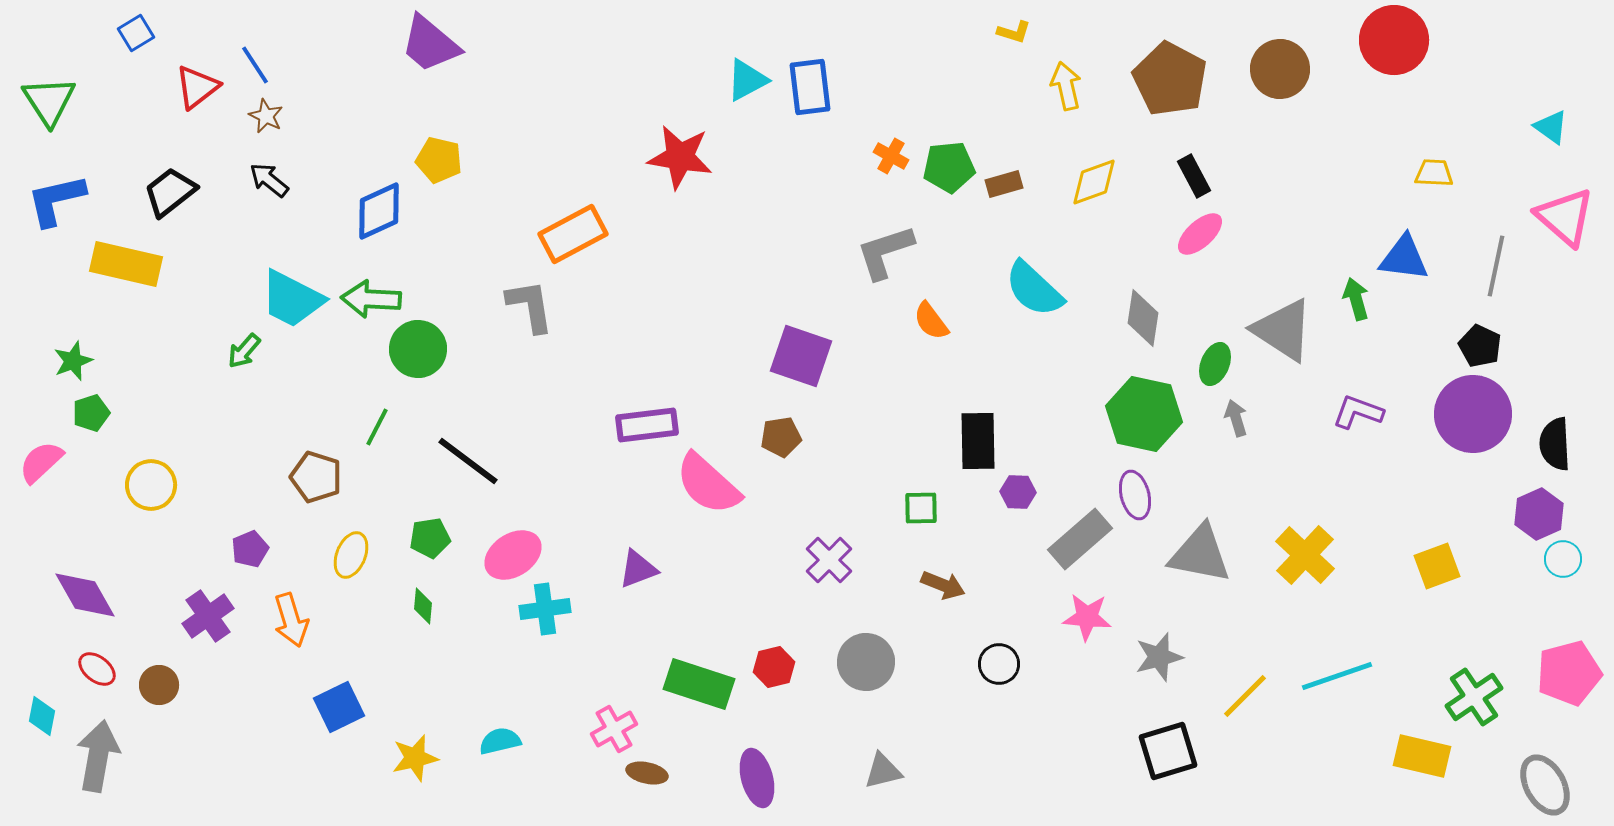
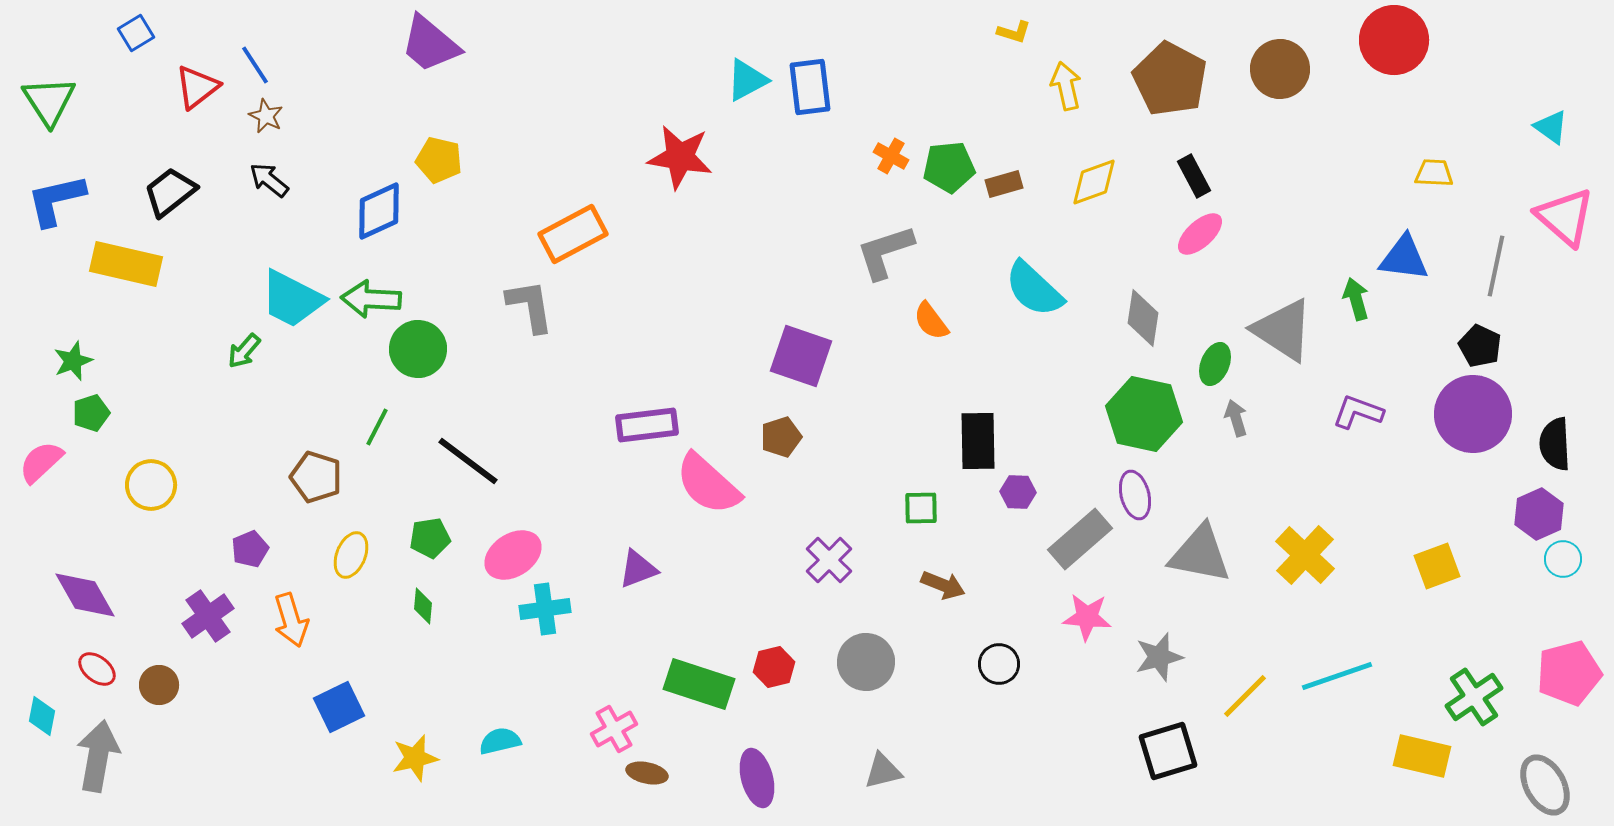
brown pentagon at (781, 437): rotated 9 degrees counterclockwise
